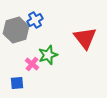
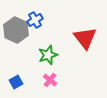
gray hexagon: rotated 20 degrees counterclockwise
pink cross: moved 18 px right, 16 px down
blue square: moved 1 px left, 1 px up; rotated 24 degrees counterclockwise
